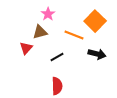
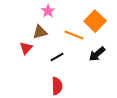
pink star: moved 3 px up
black arrow: rotated 126 degrees clockwise
